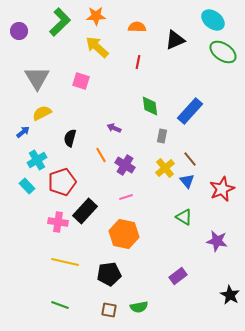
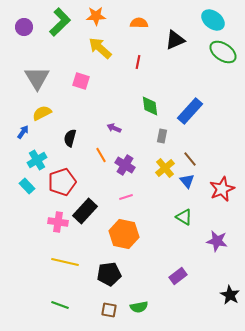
orange semicircle: moved 2 px right, 4 px up
purple circle: moved 5 px right, 4 px up
yellow arrow: moved 3 px right, 1 px down
blue arrow: rotated 16 degrees counterclockwise
